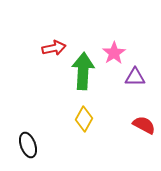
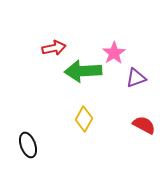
green arrow: rotated 96 degrees counterclockwise
purple triangle: moved 1 px right, 1 px down; rotated 20 degrees counterclockwise
